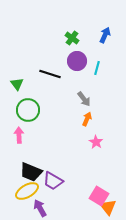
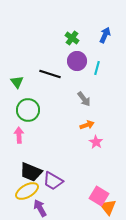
green triangle: moved 2 px up
orange arrow: moved 6 px down; rotated 48 degrees clockwise
